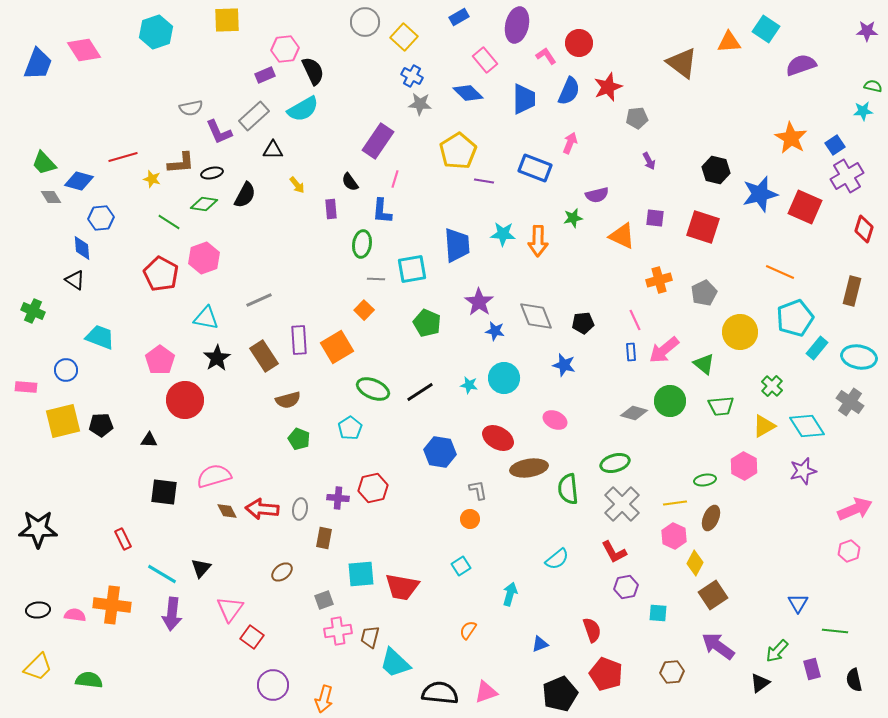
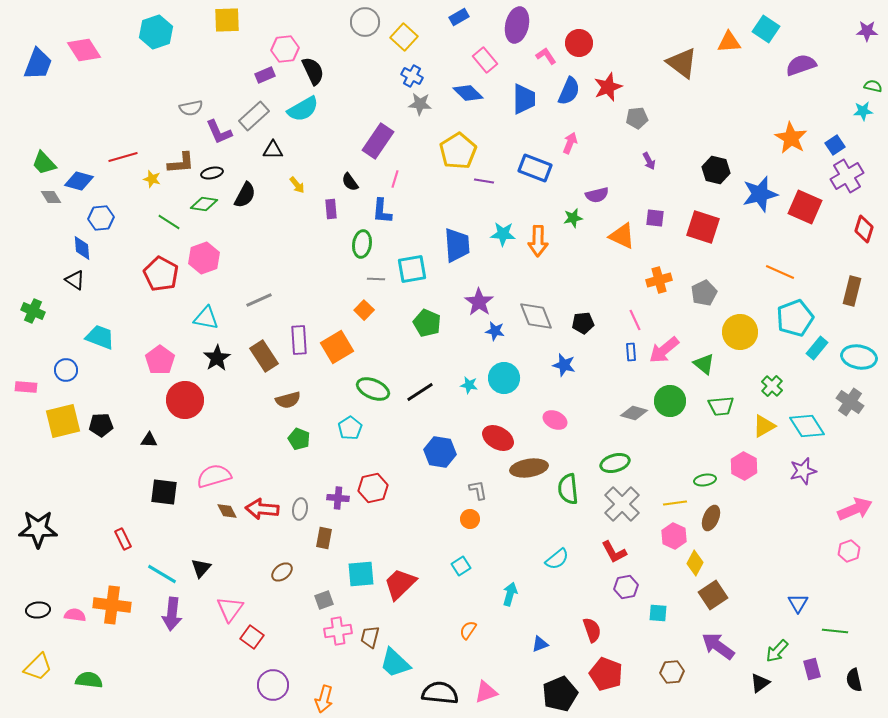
red trapezoid at (402, 587): moved 2 px left, 3 px up; rotated 126 degrees clockwise
